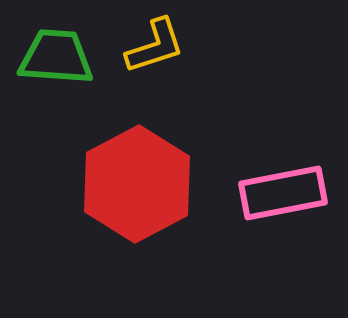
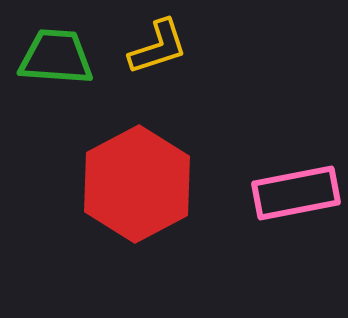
yellow L-shape: moved 3 px right, 1 px down
pink rectangle: moved 13 px right
